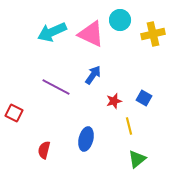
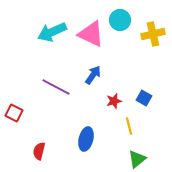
red semicircle: moved 5 px left, 1 px down
